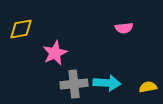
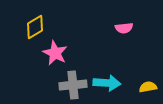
yellow diamond: moved 14 px right, 2 px up; rotated 20 degrees counterclockwise
pink star: rotated 20 degrees counterclockwise
gray cross: moved 1 px left, 1 px down
